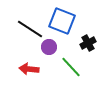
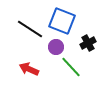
purple circle: moved 7 px right
red arrow: rotated 18 degrees clockwise
